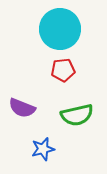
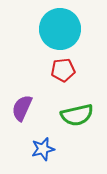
purple semicircle: rotated 92 degrees clockwise
